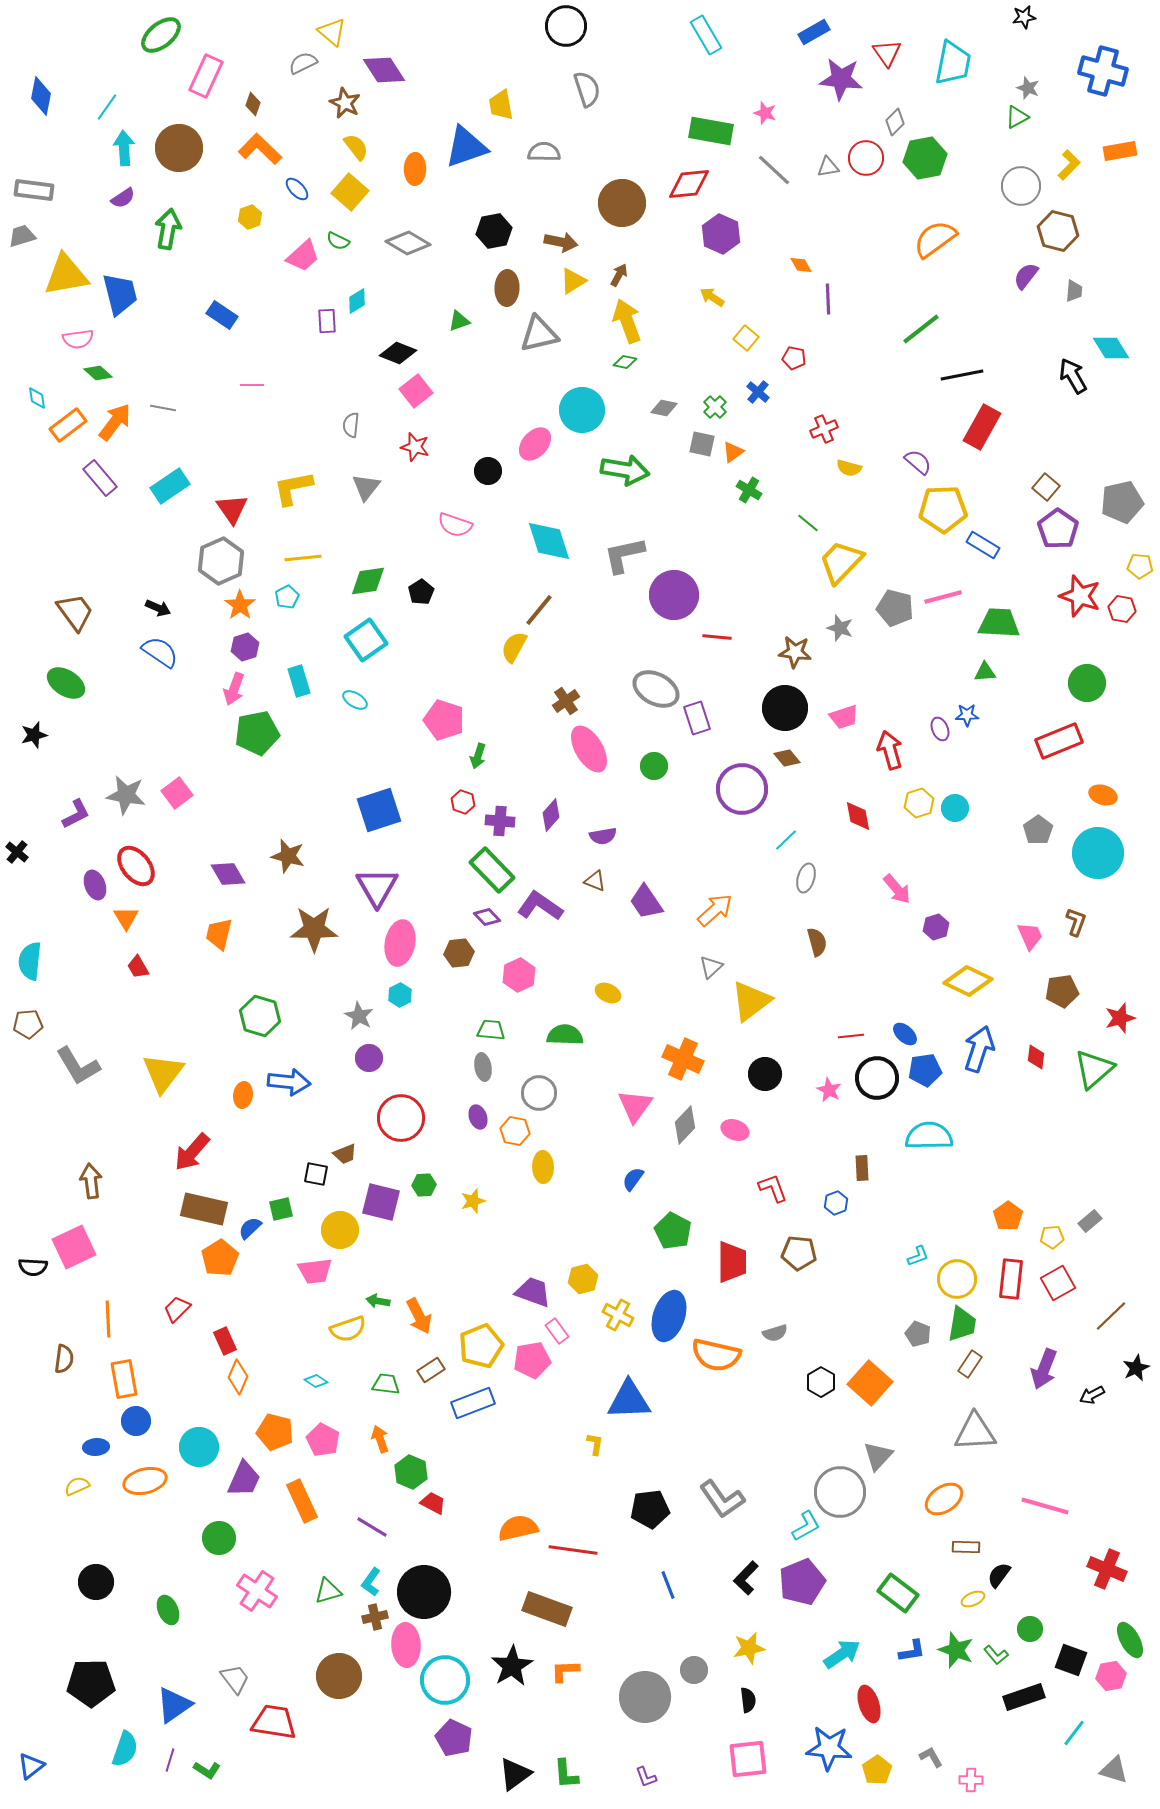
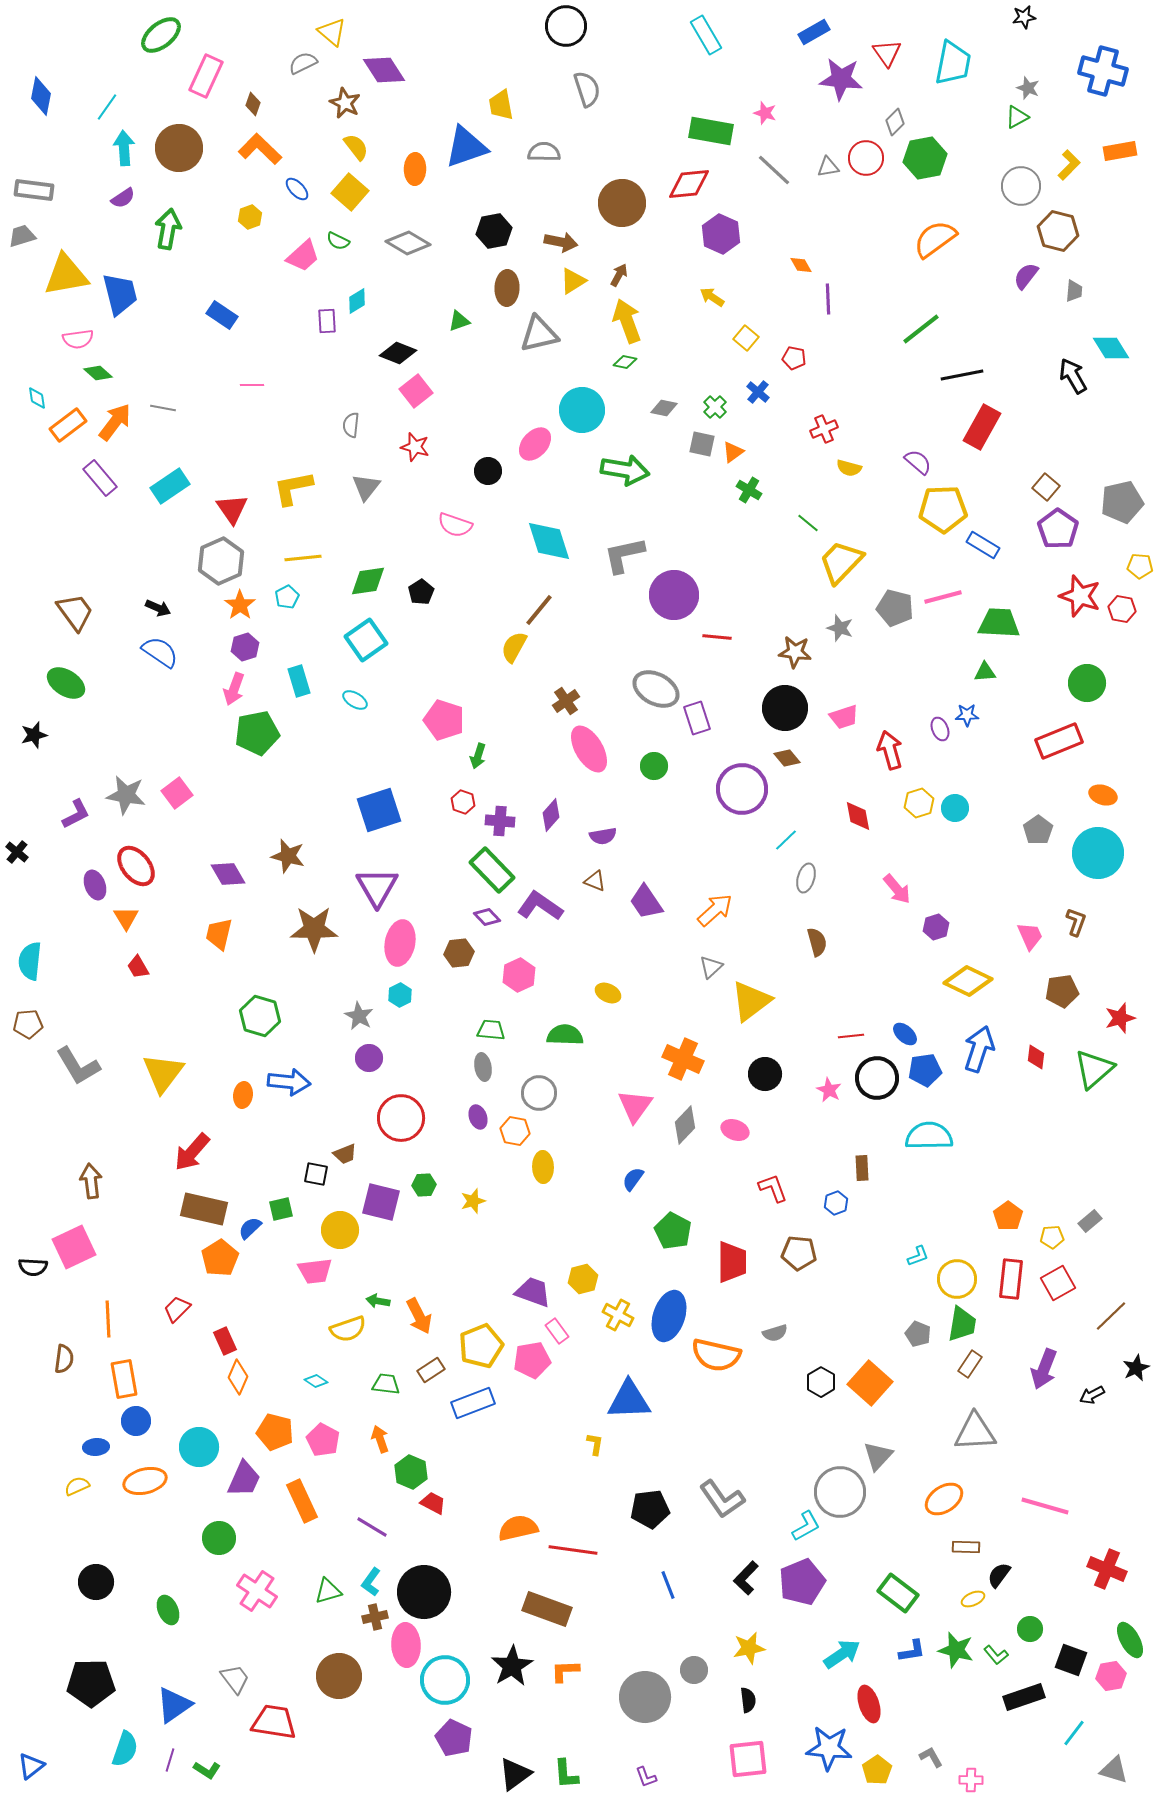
green star at (956, 1650): rotated 6 degrees counterclockwise
